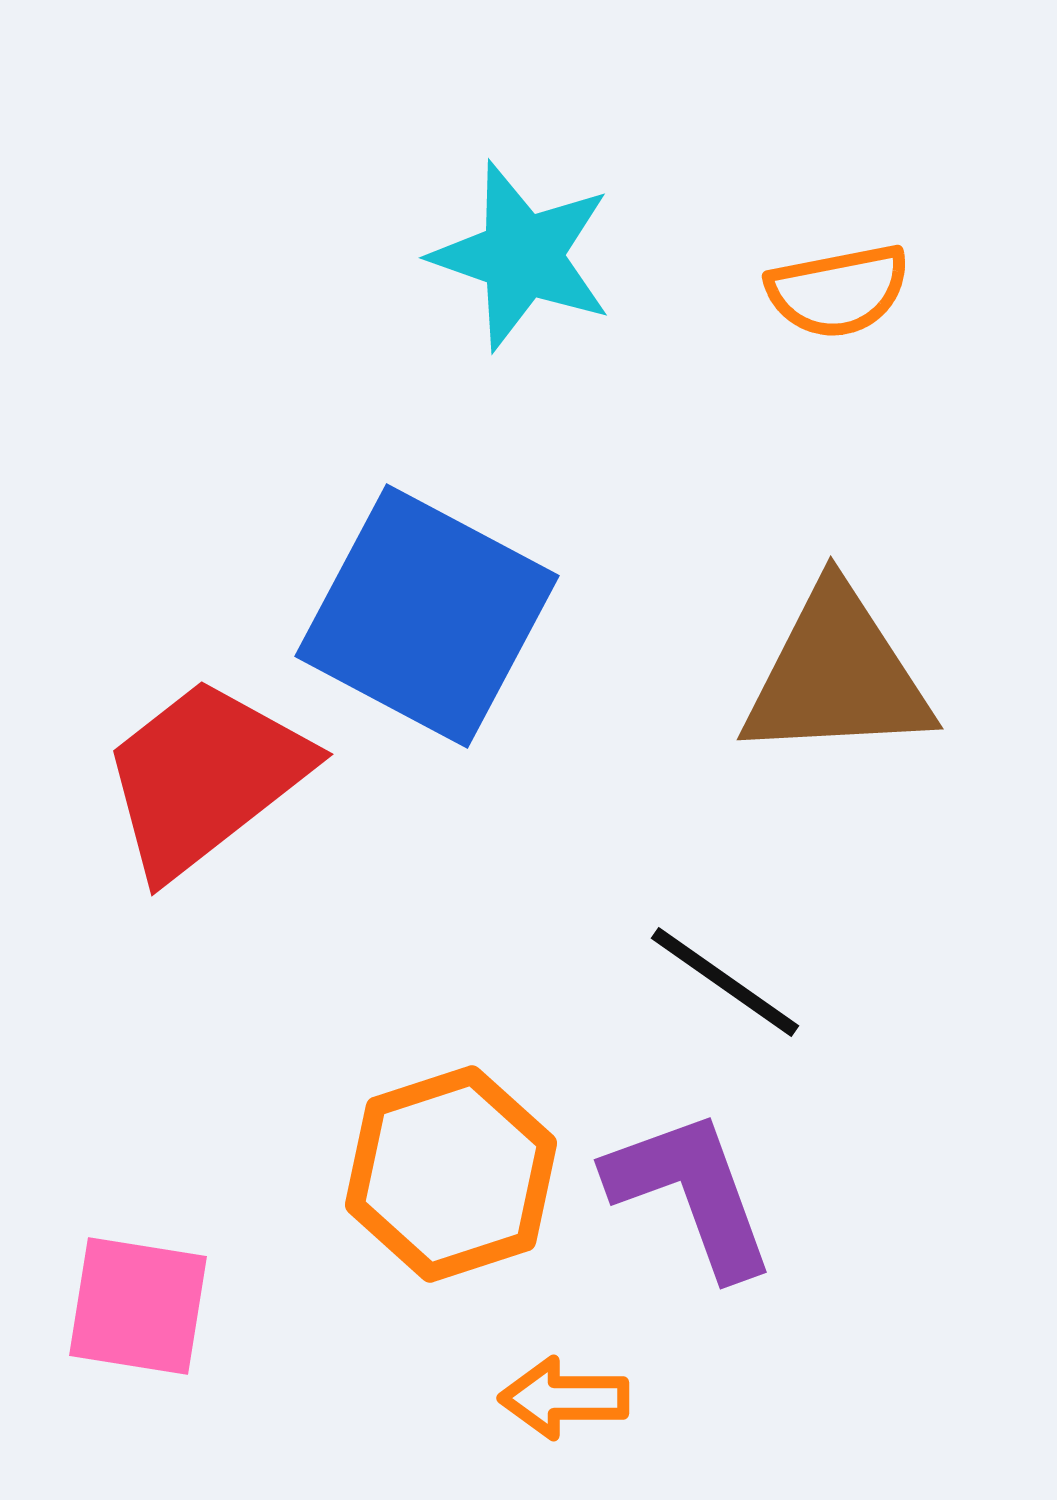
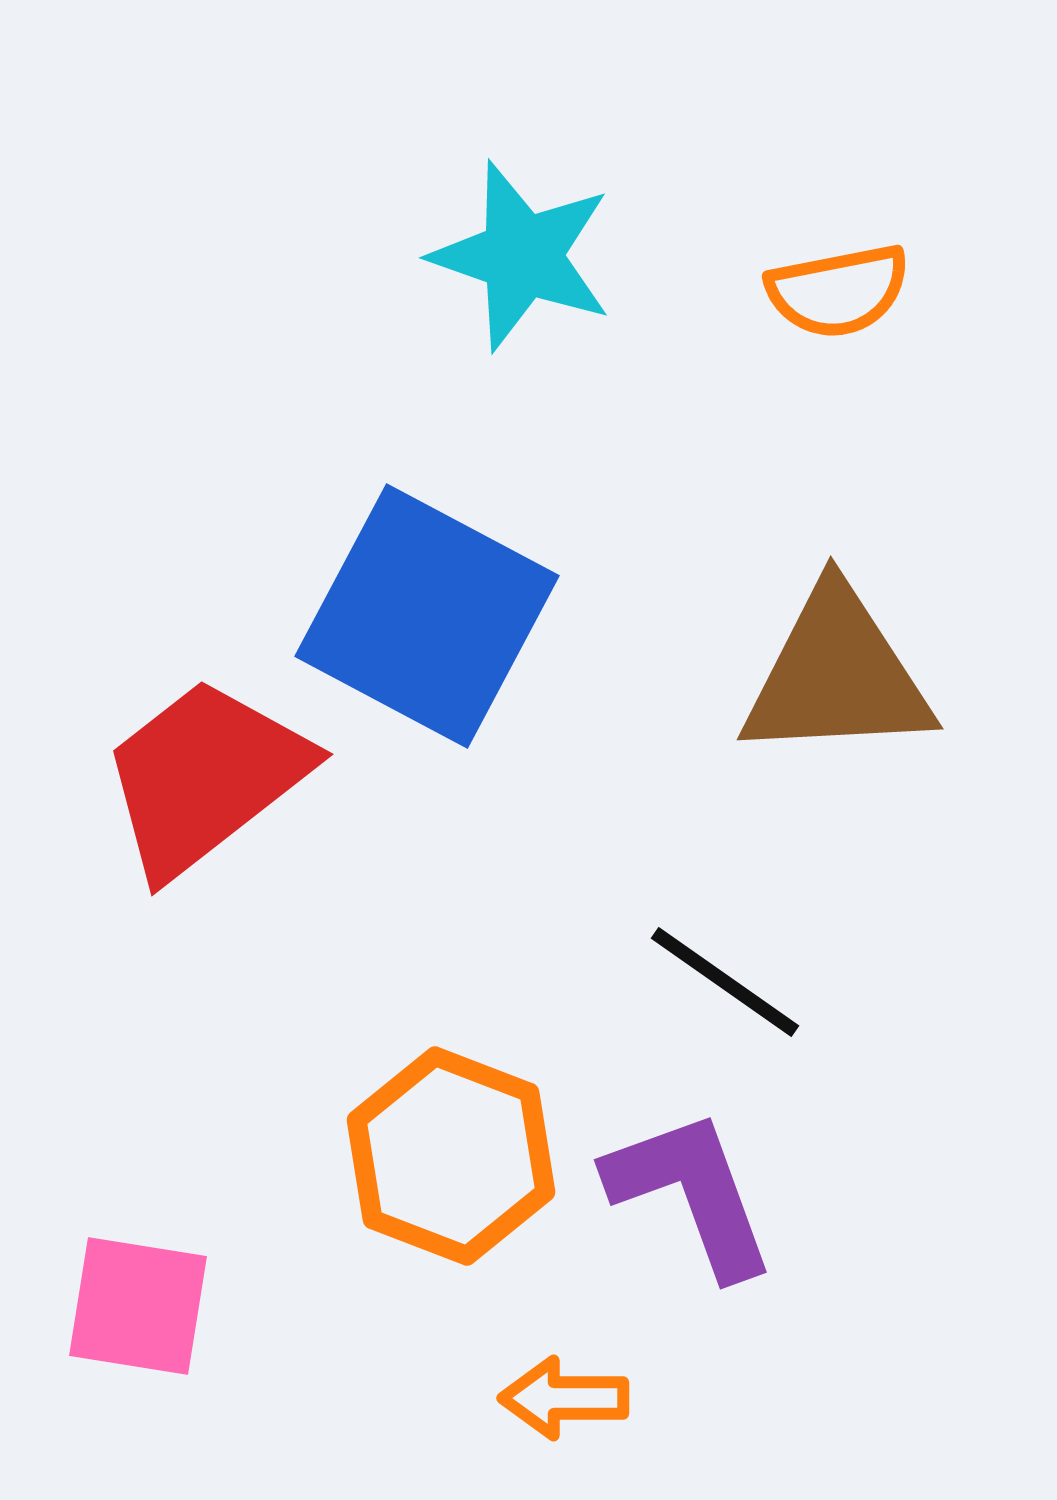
orange hexagon: moved 18 px up; rotated 21 degrees counterclockwise
